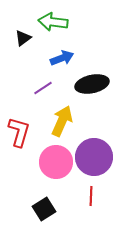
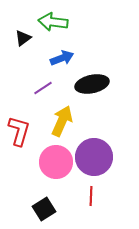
red L-shape: moved 1 px up
